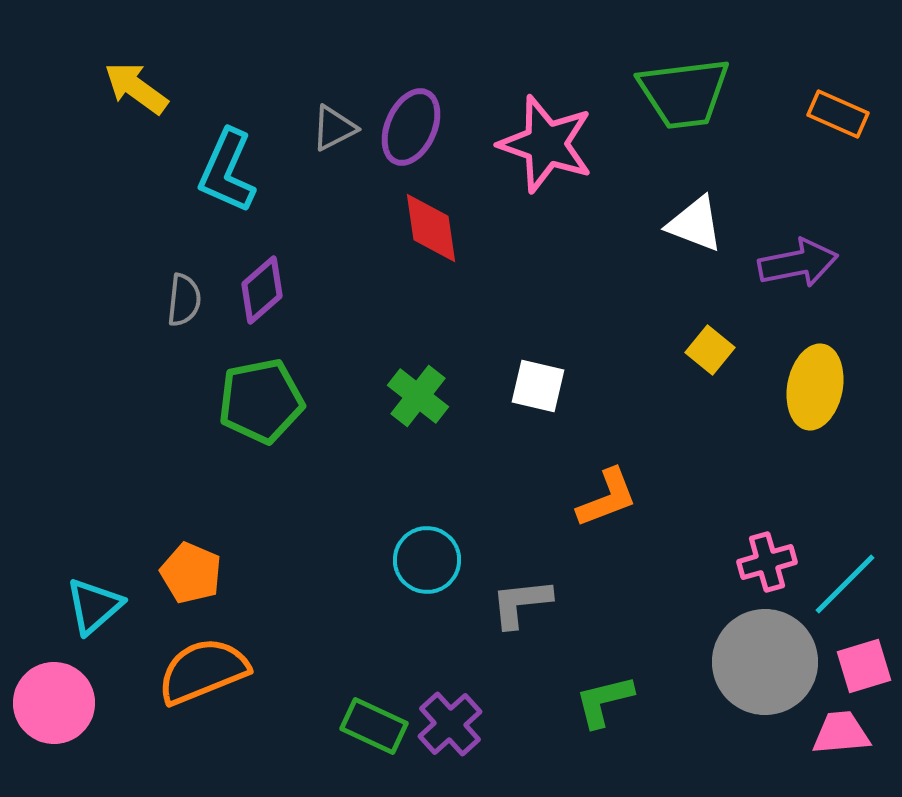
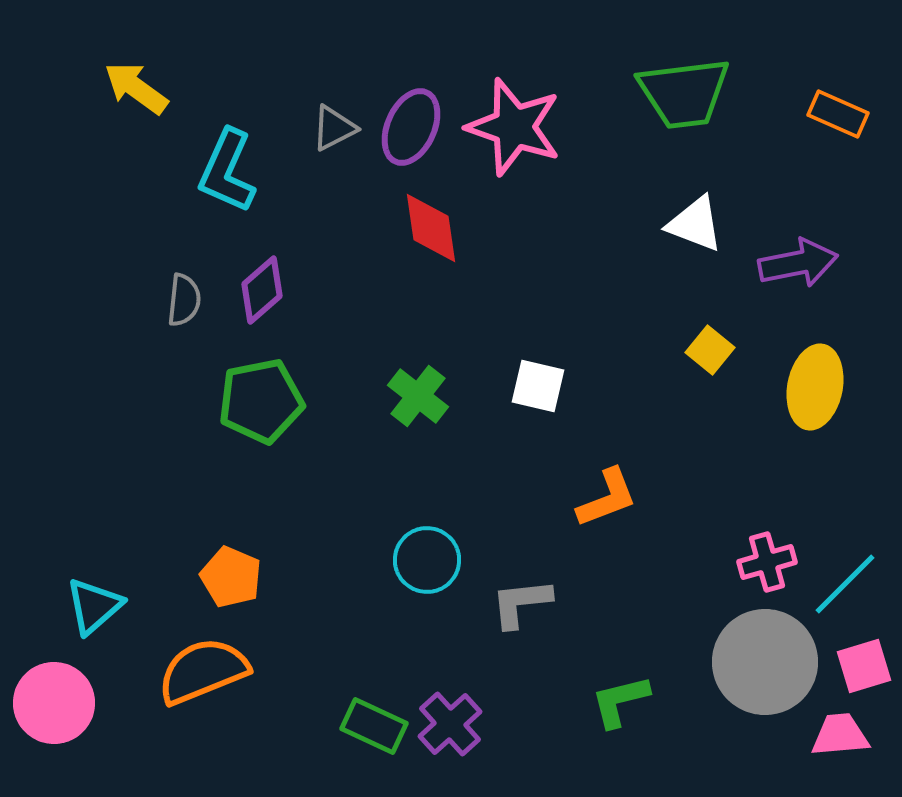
pink star: moved 32 px left, 17 px up
orange pentagon: moved 40 px right, 4 px down
green L-shape: moved 16 px right
pink trapezoid: moved 1 px left, 2 px down
